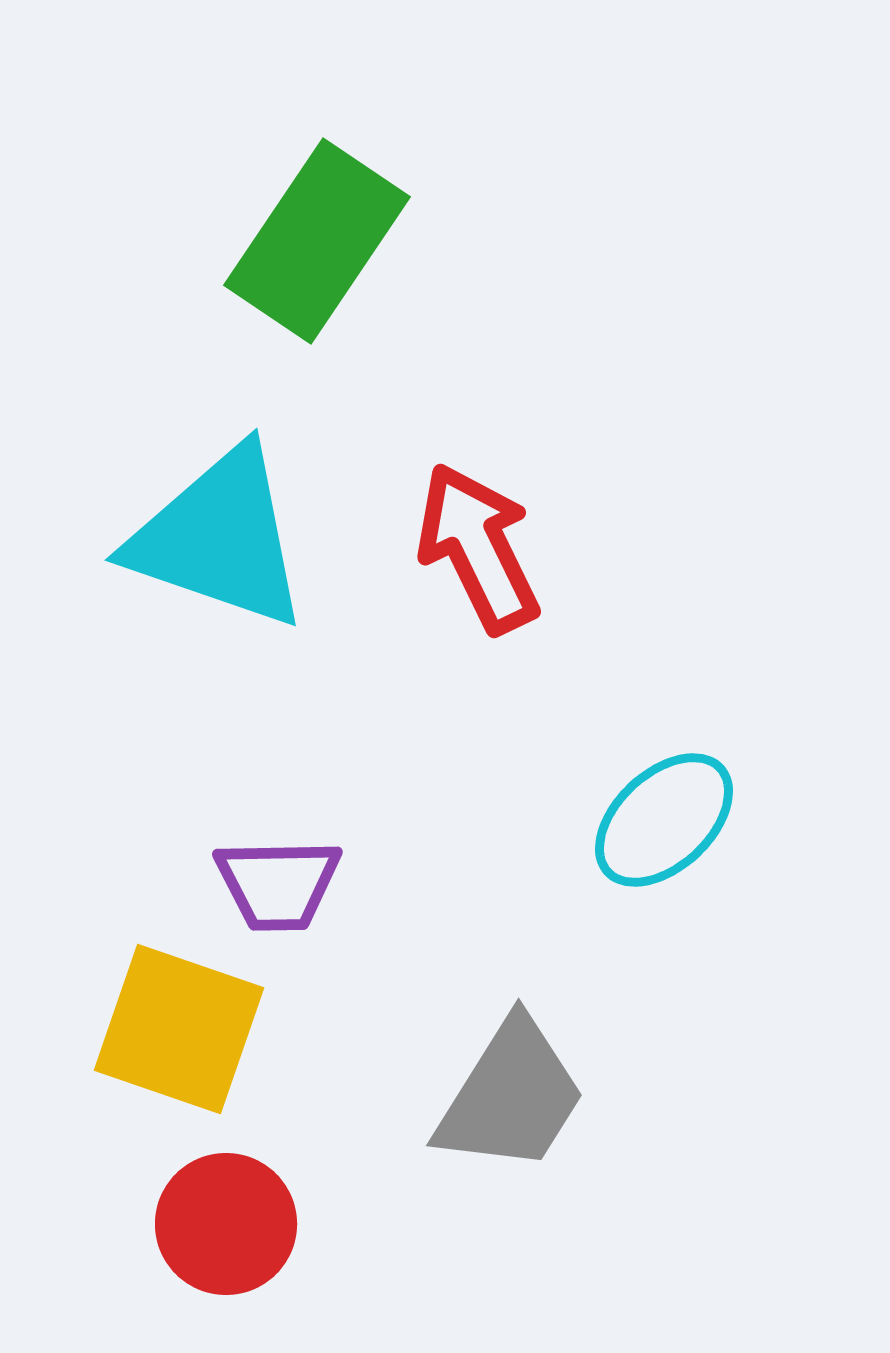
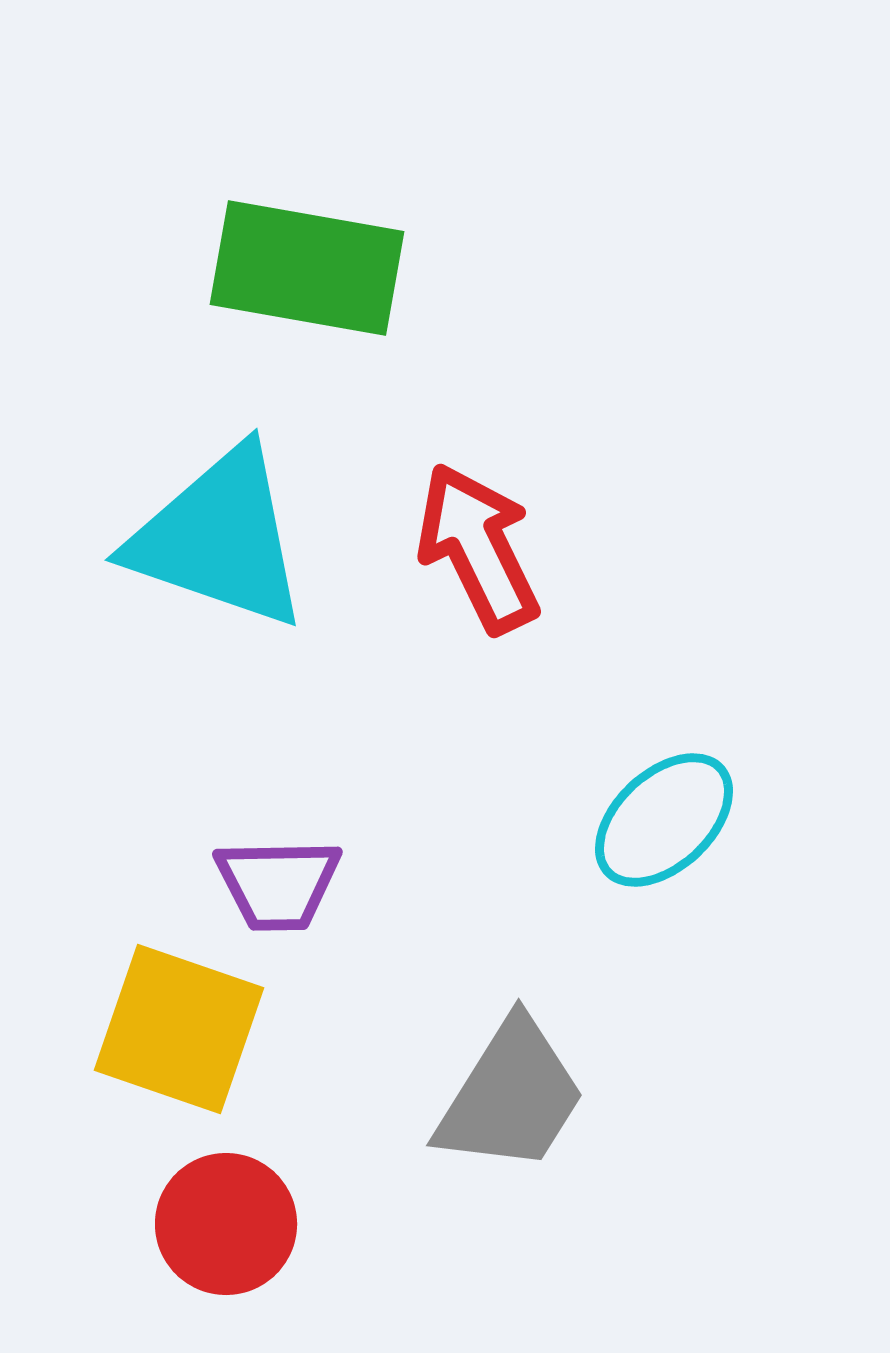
green rectangle: moved 10 px left, 27 px down; rotated 66 degrees clockwise
